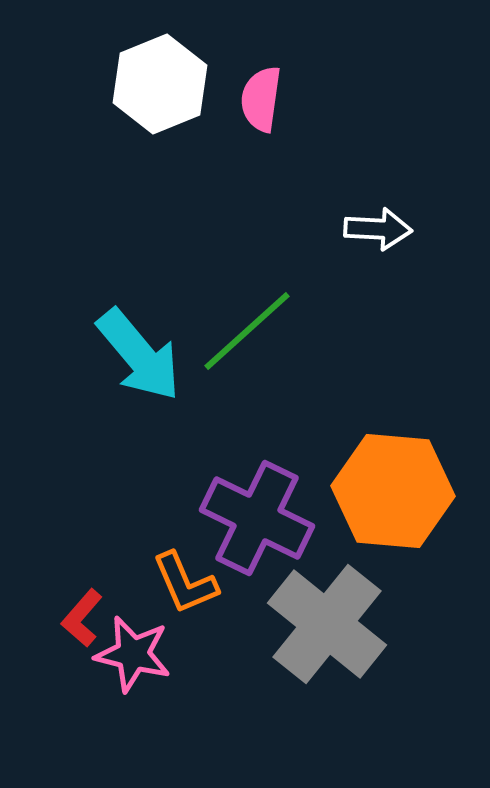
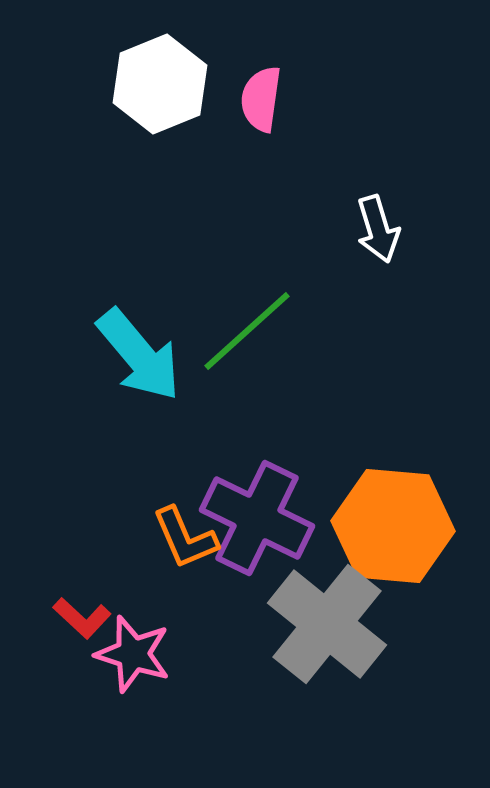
white arrow: rotated 70 degrees clockwise
orange hexagon: moved 35 px down
orange L-shape: moved 45 px up
red L-shape: rotated 88 degrees counterclockwise
pink star: rotated 4 degrees clockwise
